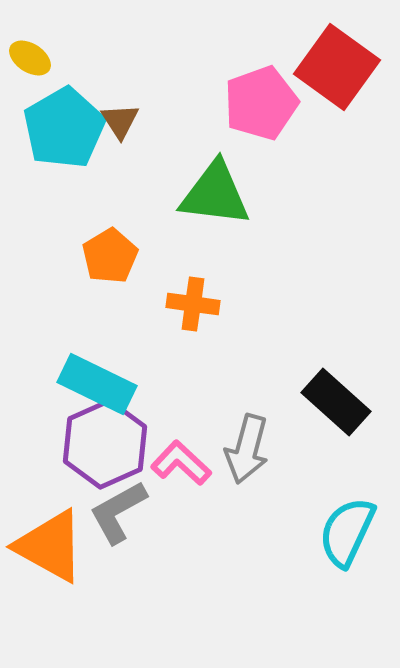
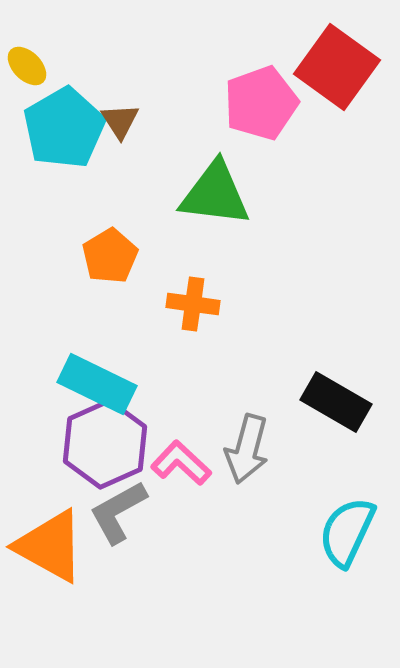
yellow ellipse: moved 3 px left, 8 px down; rotated 12 degrees clockwise
black rectangle: rotated 12 degrees counterclockwise
